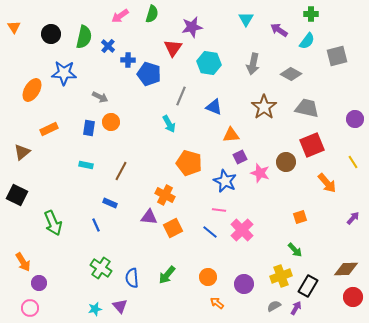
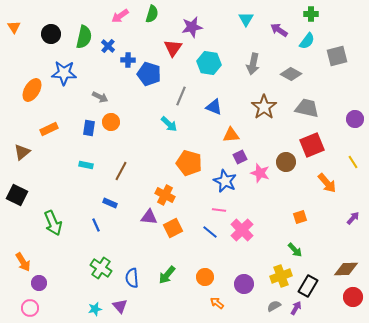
cyan arrow at (169, 124): rotated 18 degrees counterclockwise
orange circle at (208, 277): moved 3 px left
